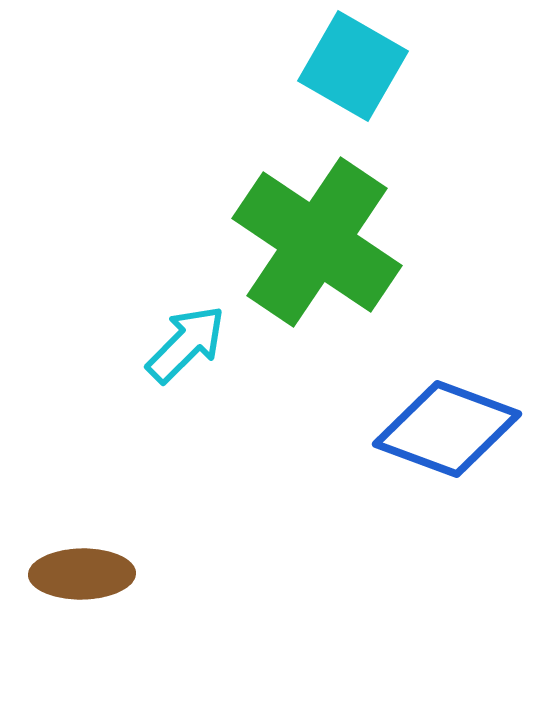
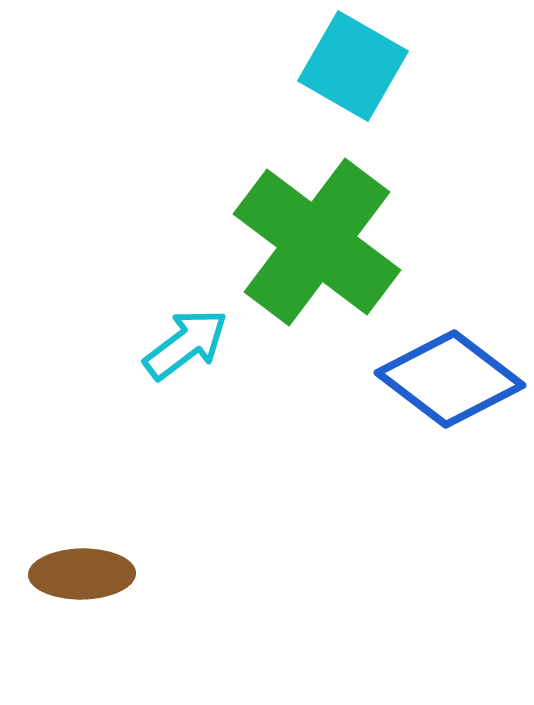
green cross: rotated 3 degrees clockwise
cyan arrow: rotated 8 degrees clockwise
blue diamond: moved 3 px right, 50 px up; rotated 17 degrees clockwise
